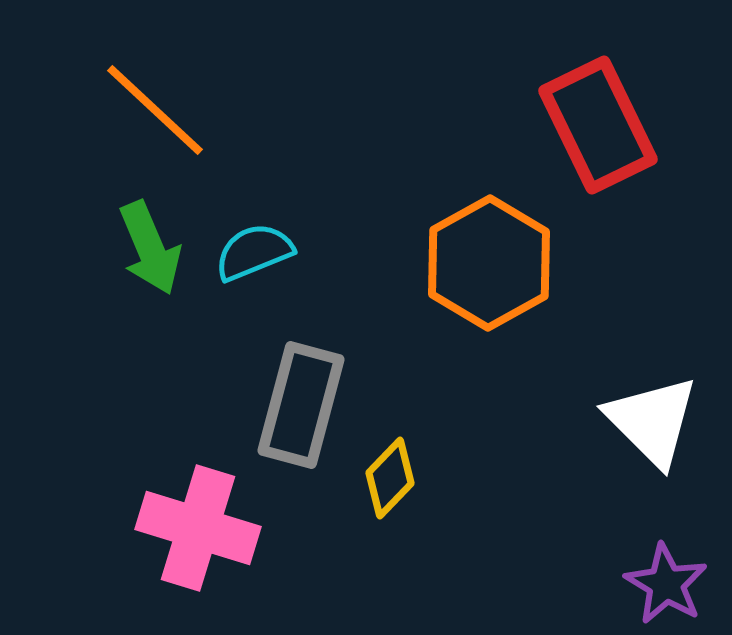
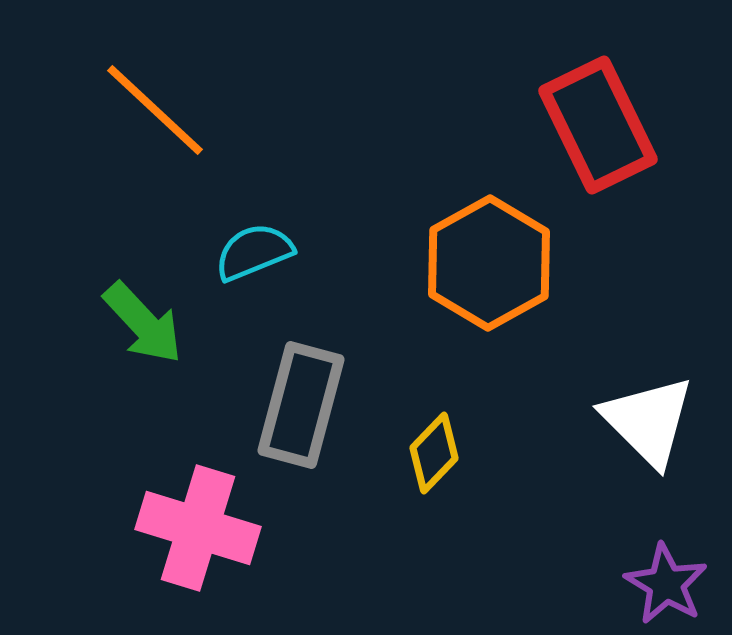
green arrow: moved 7 px left, 75 px down; rotated 20 degrees counterclockwise
white triangle: moved 4 px left
yellow diamond: moved 44 px right, 25 px up
